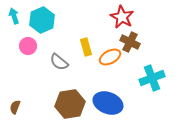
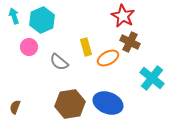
red star: moved 1 px right, 1 px up
pink circle: moved 1 px right, 1 px down
orange ellipse: moved 2 px left, 1 px down
cyan cross: rotated 30 degrees counterclockwise
